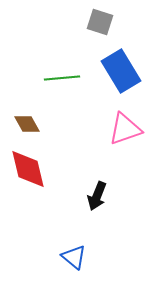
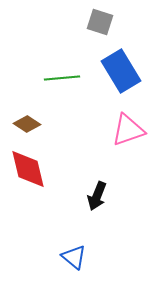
brown diamond: rotated 28 degrees counterclockwise
pink triangle: moved 3 px right, 1 px down
